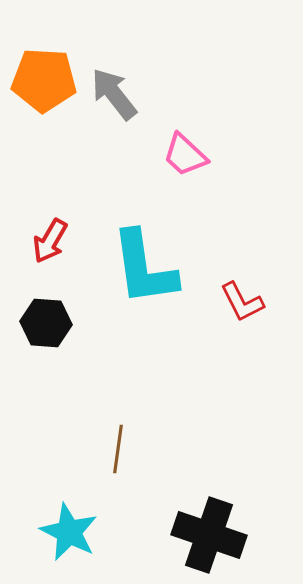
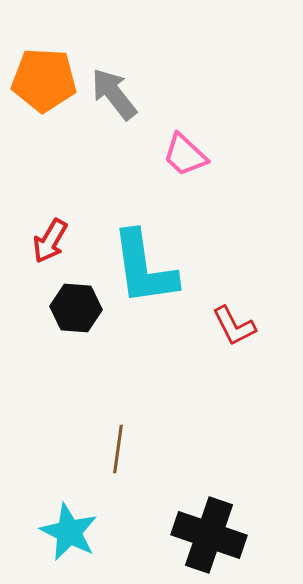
red L-shape: moved 8 px left, 24 px down
black hexagon: moved 30 px right, 15 px up
